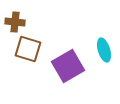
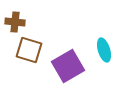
brown square: moved 1 px right, 1 px down
